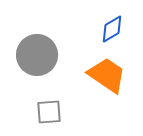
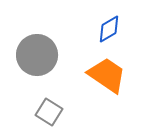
blue diamond: moved 3 px left
gray square: rotated 36 degrees clockwise
